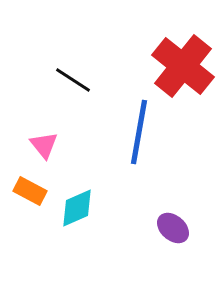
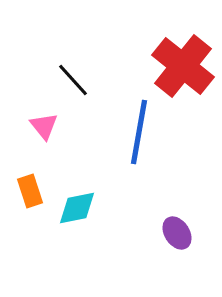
black line: rotated 15 degrees clockwise
pink triangle: moved 19 px up
orange rectangle: rotated 44 degrees clockwise
cyan diamond: rotated 12 degrees clockwise
purple ellipse: moved 4 px right, 5 px down; rotated 16 degrees clockwise
